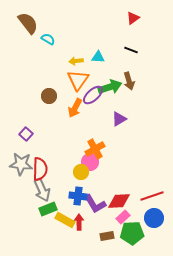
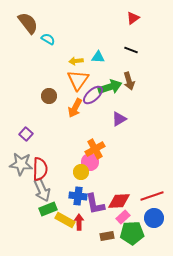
purple L-shape: rotated 20 degrees clockwise
